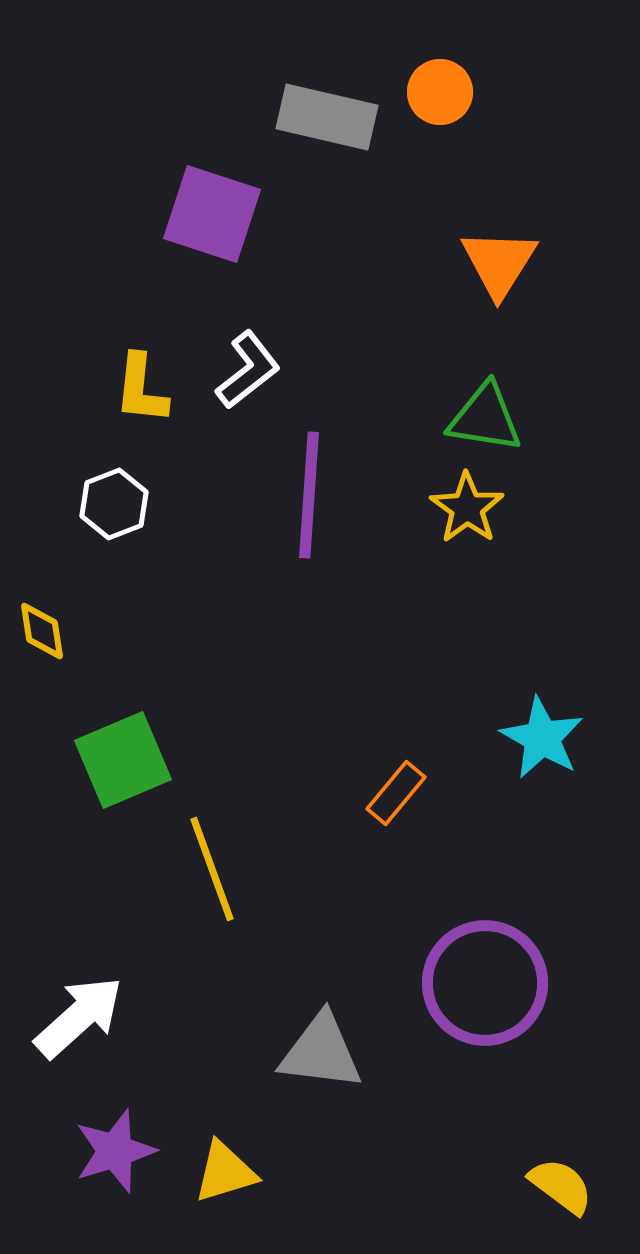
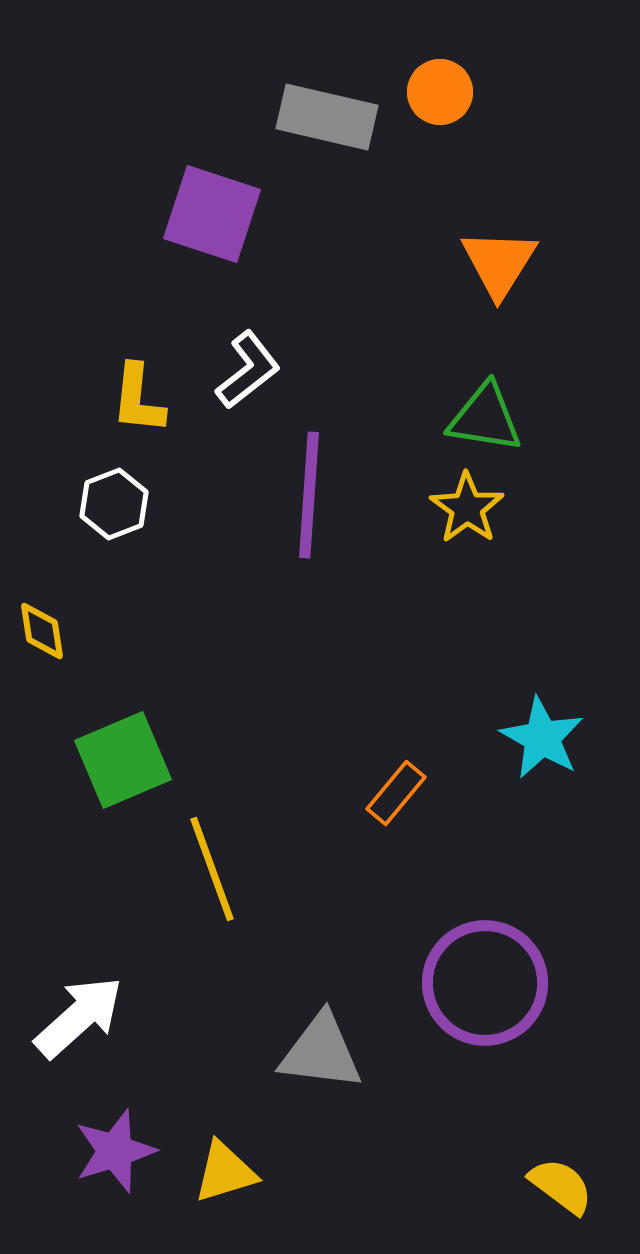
yellow L-shape: moved 3 px left, 10 px down
